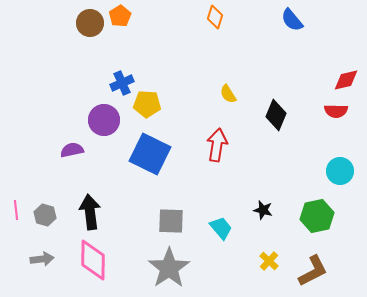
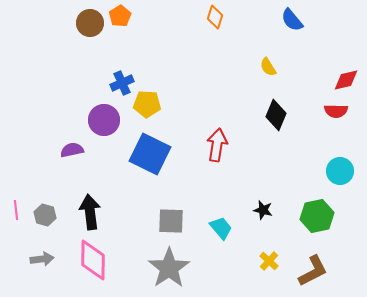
yellow semicircle: moved 40 px right, 27 px up
